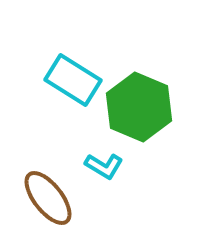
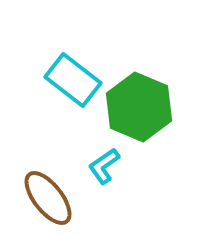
cyan rectangle: rotated 6 degrees clockwise
cyan L-shape: rotated 114 degrees clockwise
